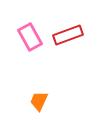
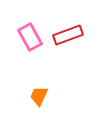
orange trapezoid: moved 5 px up
